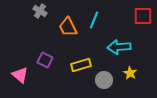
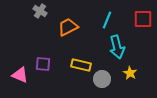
red square: moved 3 px down
cyan line: moved 13 px right
orange trapezoid: rotated 90 degrees clockwise
cyan arrow: moved 2 px left; rotated 100 degrees counterclockwise
purple square: moved 2 px left, 4 px down; rotated 21 degrees counterclockwise
yellow rectangle: rotated 30 degrees clockwise
pink triangle: rotated 18 degrees counterclockwise
gray circle: moved 2 px left, 1 px up
